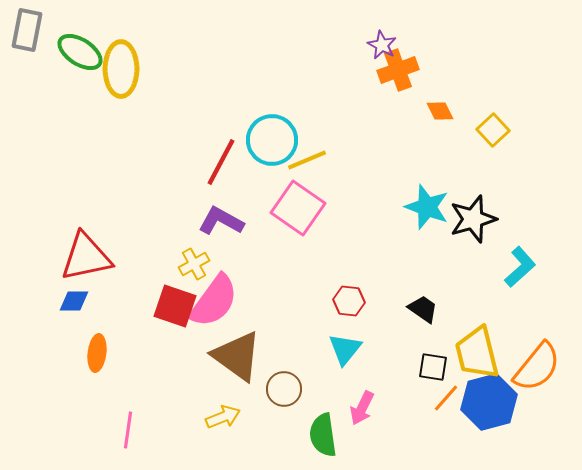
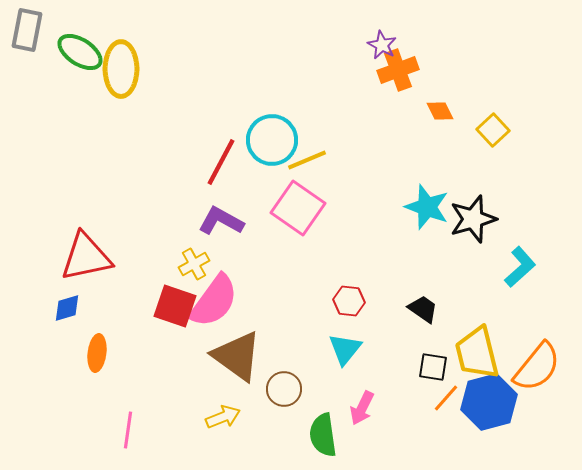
blue diamond: moved 7 px left, 7 px down; rotated 16 degrees counterclockwise
